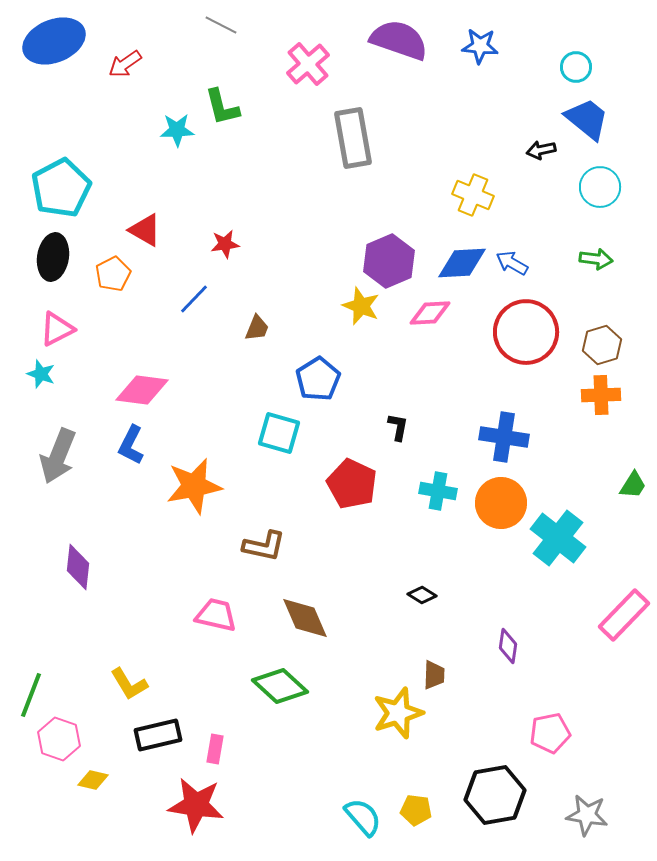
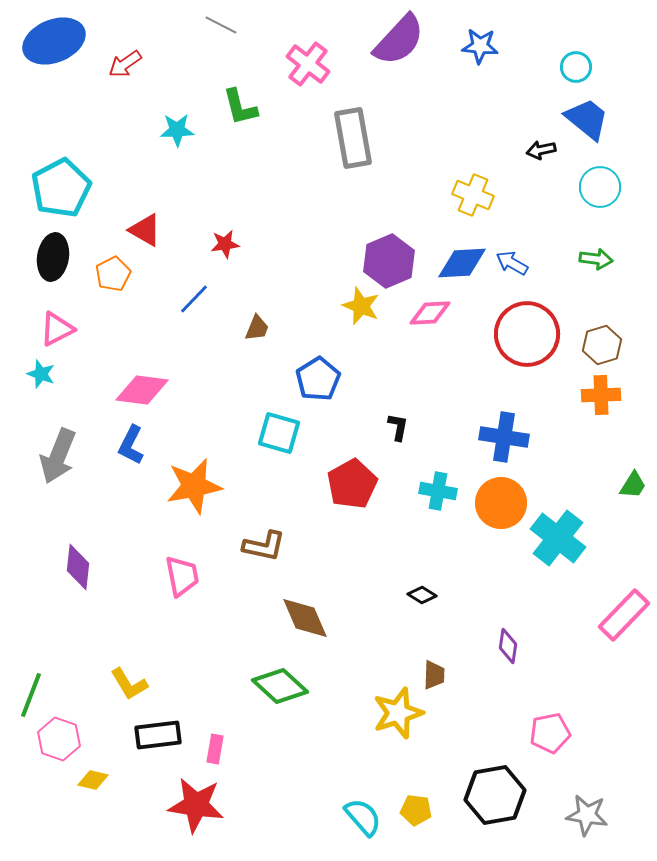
purple semicircle at (399, 40): rotated 114 degrees clockwise
pink cross at (308, 64): rotated 12 degrees counterclockwise
green L-shape at (222, 107): moved 18 px right
red circle at (526, 332): moved 1 px right, 2 px down
red pentagon at (352, 484): rotated 18 degrees clockwise
pink trapezoid at (216, 615): moved 34 px left, 39 px up; rotated 66 degrees clockwise
black rectangle at (158, 735): rotated 6 degrees clockwise
